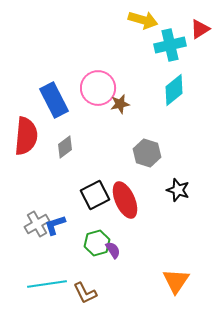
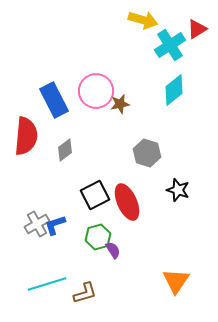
red triangle: moved 3 px left
cyan cross: rotated 20 degrees counterclockwise
pink circle: moved 2 px left, 3 px down
gray diamond: moved 3 px down
red ellipse: moved 2 px right, 2 px down
green hexagon: moved 1 px right, 6 px up
cyan line: rotated 9 degrees counterclockwise
brown L-shape: rotated 80 degrees counterclockwise
